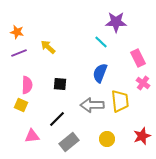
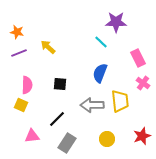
gray rectangle: moved 2 px left, 1 px down; rotated 18 degrees counterclockwise
